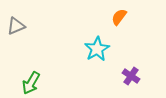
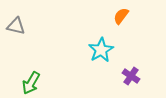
orange semicircle: moved 2 px right, 1 px up
gray triangle: rotated 36 degrees clockwise
cyan star: moved 4 px right, 1 px down
